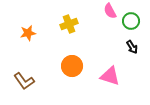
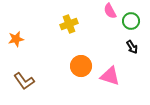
orange star: moved 12 px left, 6 px down
orange circle: moved 9 px right
